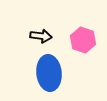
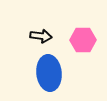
pink hexagon: rotated 20 degrees counterclockwise
